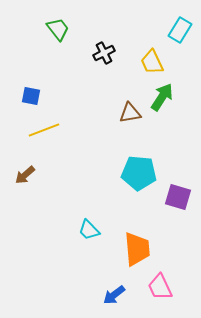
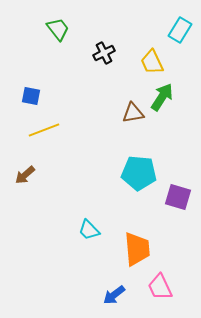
brown triangle: moved 3 px right
